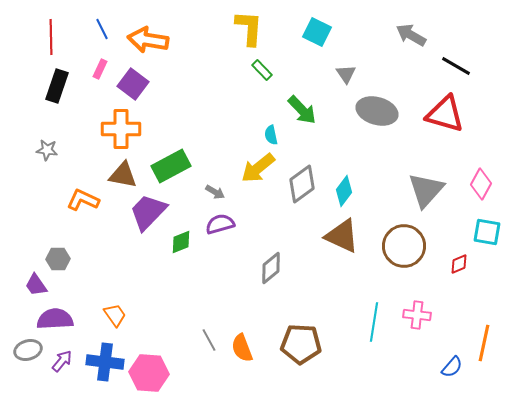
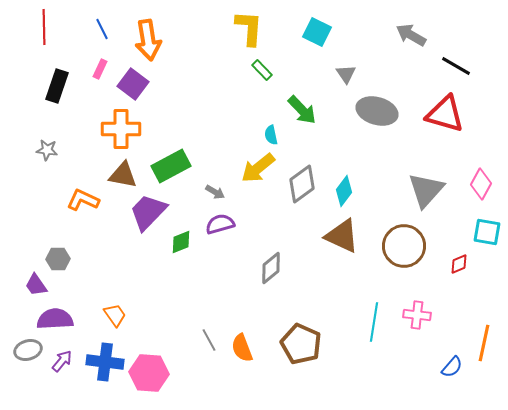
red line at (51, 37): moved 7 px left, 10 px up
orange arrow at (148, 40): rotated 108 degrees counterclockwise
brown pentagon at (301, 344): rotated 21 degrees clockwise
